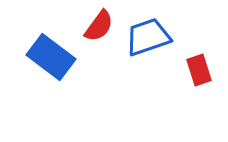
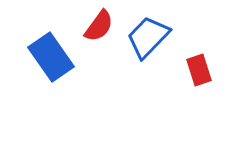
blue trapezoid: rotated 27 degrees counterclockwise
blue rectangle: rotated 18 degrees clockwise
